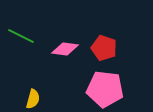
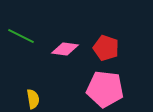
red pentagon: moved 2 px right
yellow semicircle: rotated 24 degrees counterclockwise
